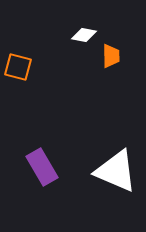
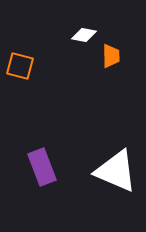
orange square: moved 2 px right, 1 px up
purple rectangle: rotated 9 degrees clockwise
